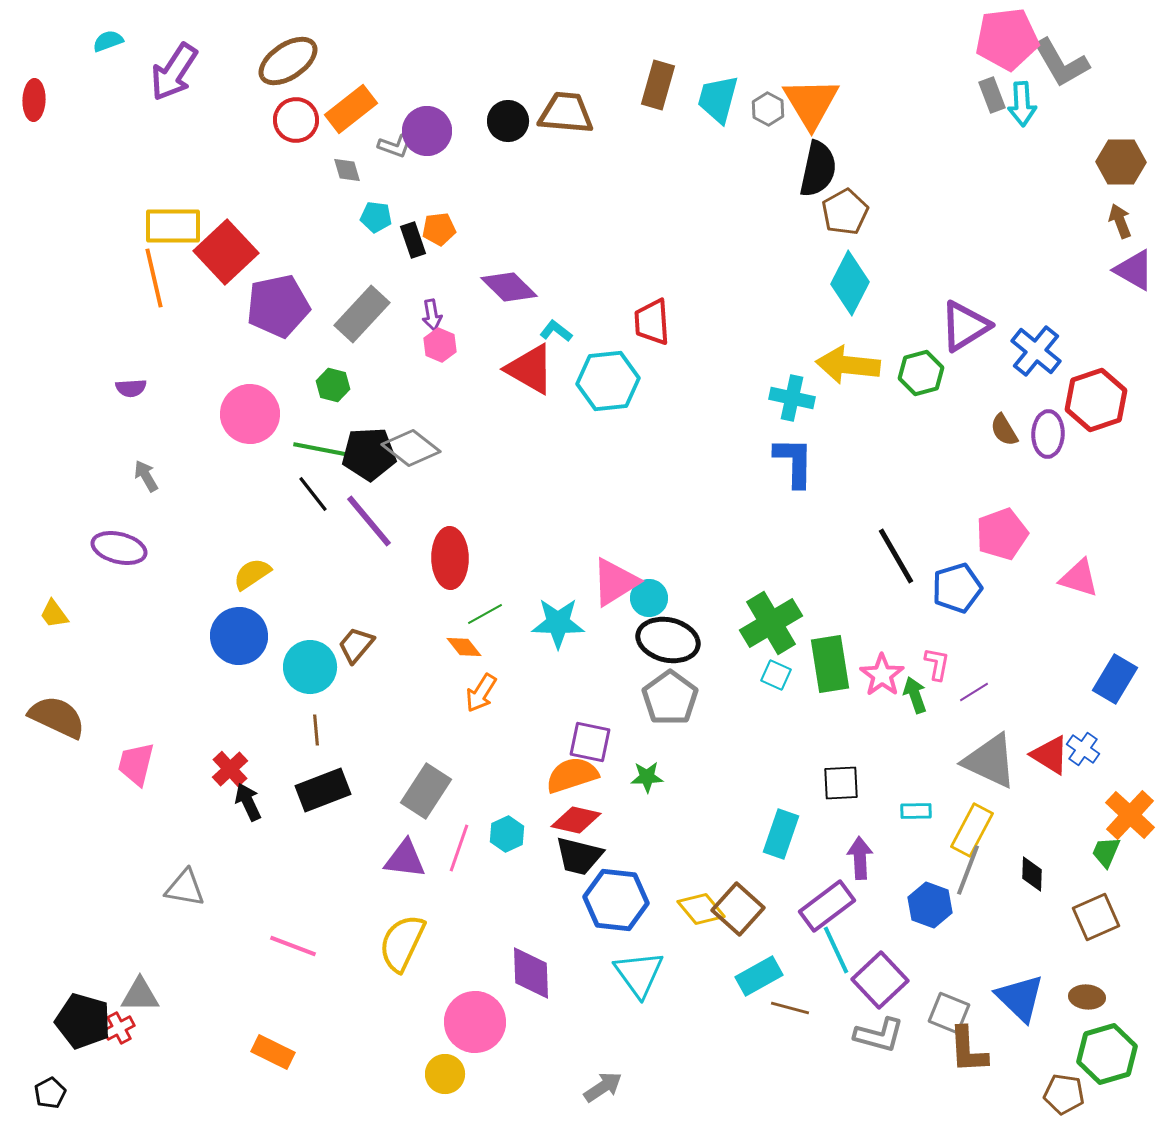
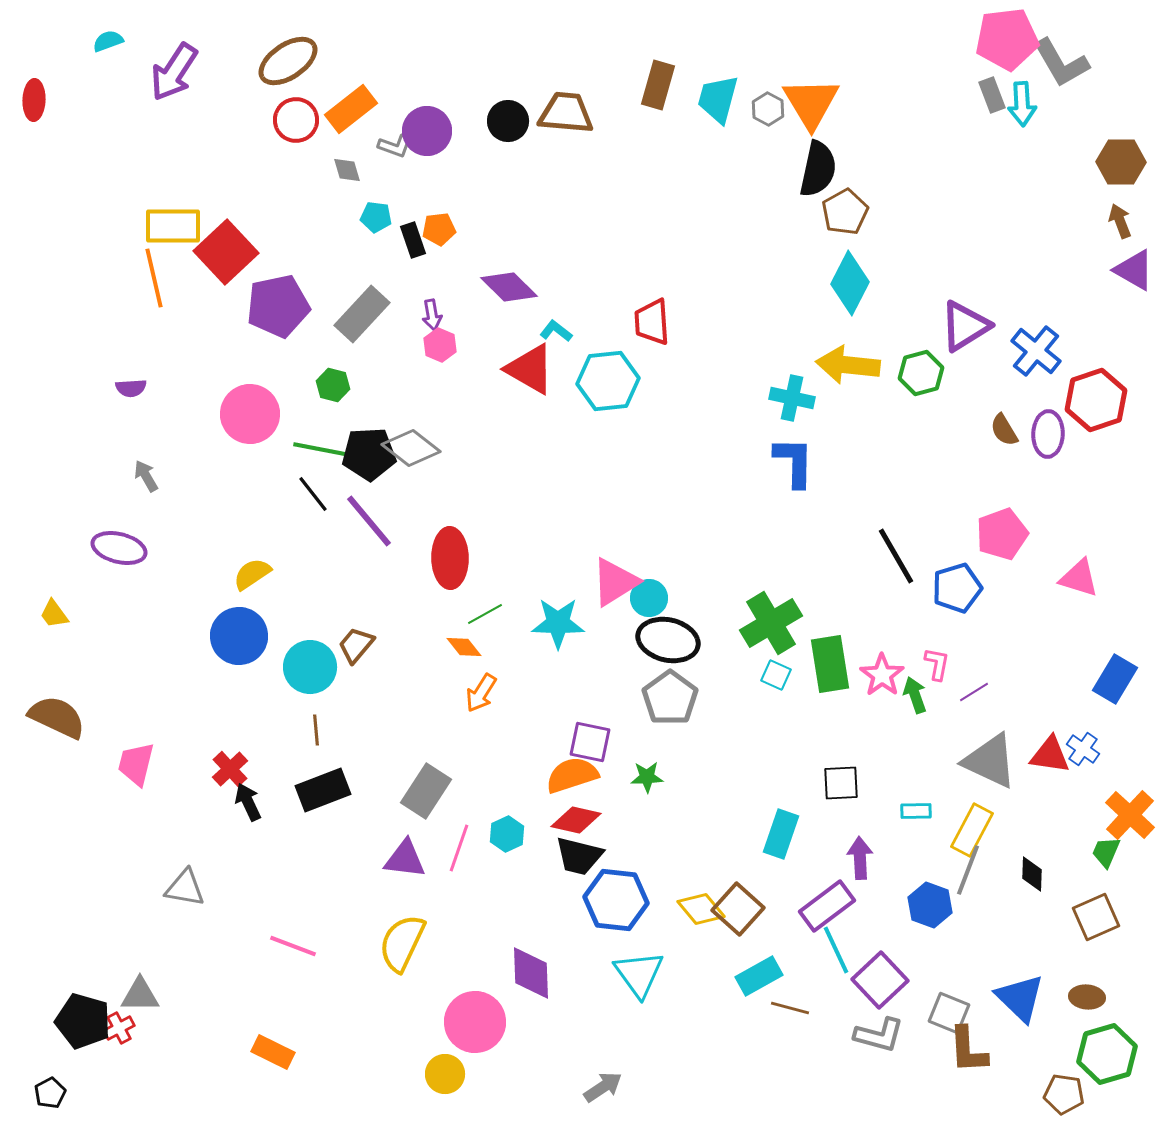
red triangle at (1050, 755): rotated 24 degrees counterclockwise
